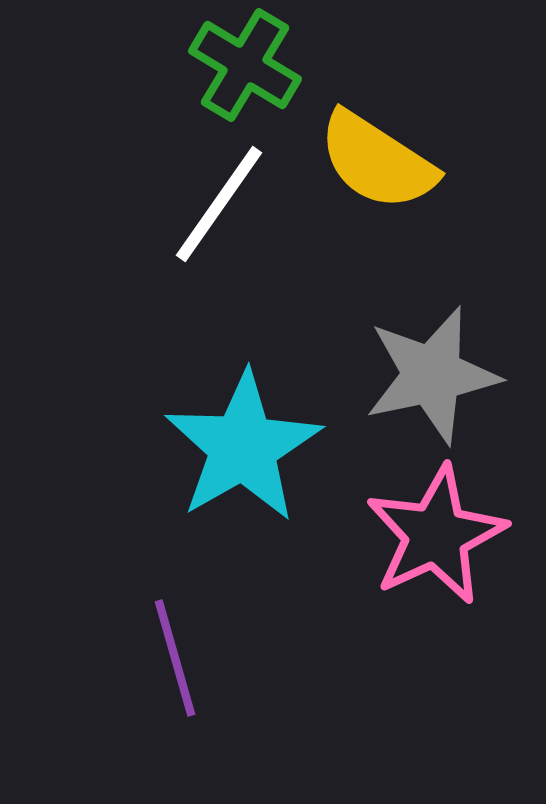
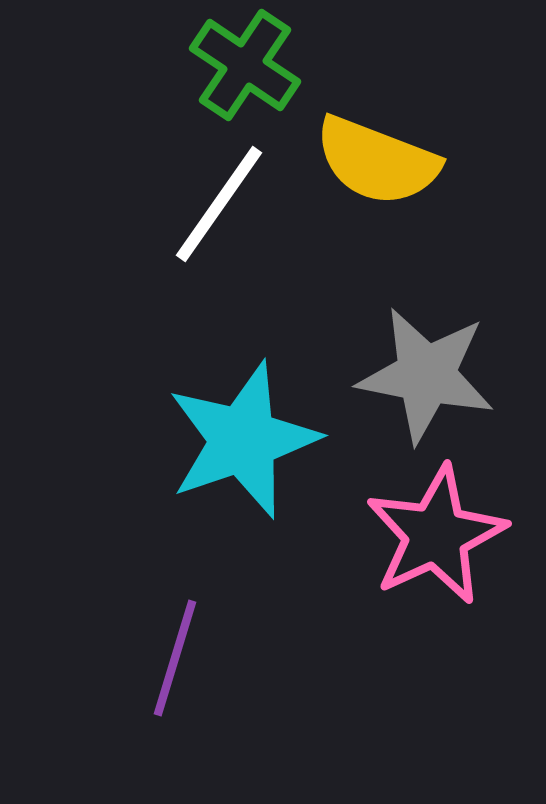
green cross: rotated 3 degrees clockwise
yellow semicircle: rotated 12 degrees counterclockwise
gray star: moved 6 px left; rotated 23 degrees clockwise
cyan star: moved 7 px up; rotated 11 degrees clockwise
purple line: rotated 33 degrees clockwise
